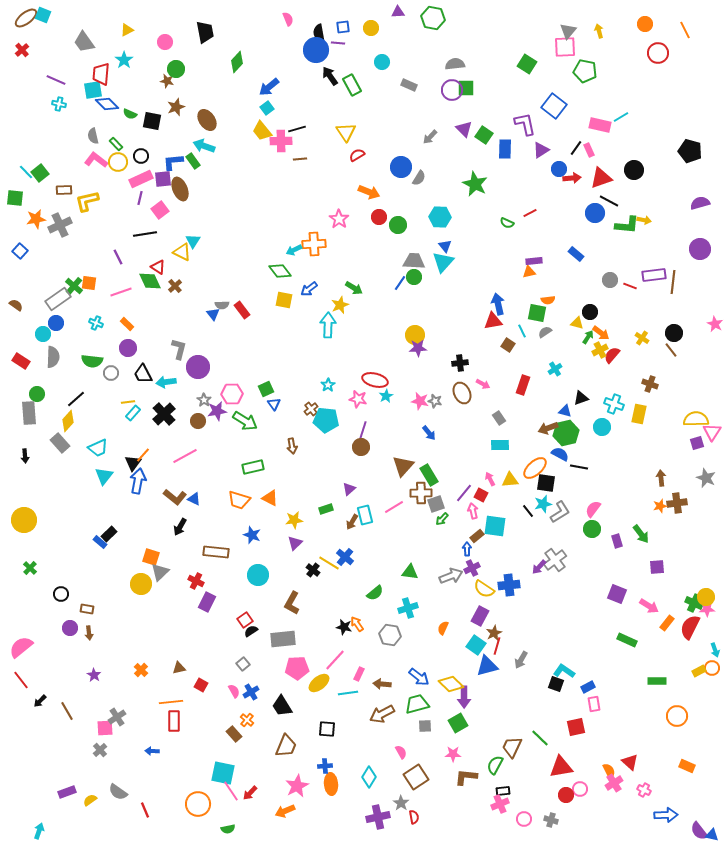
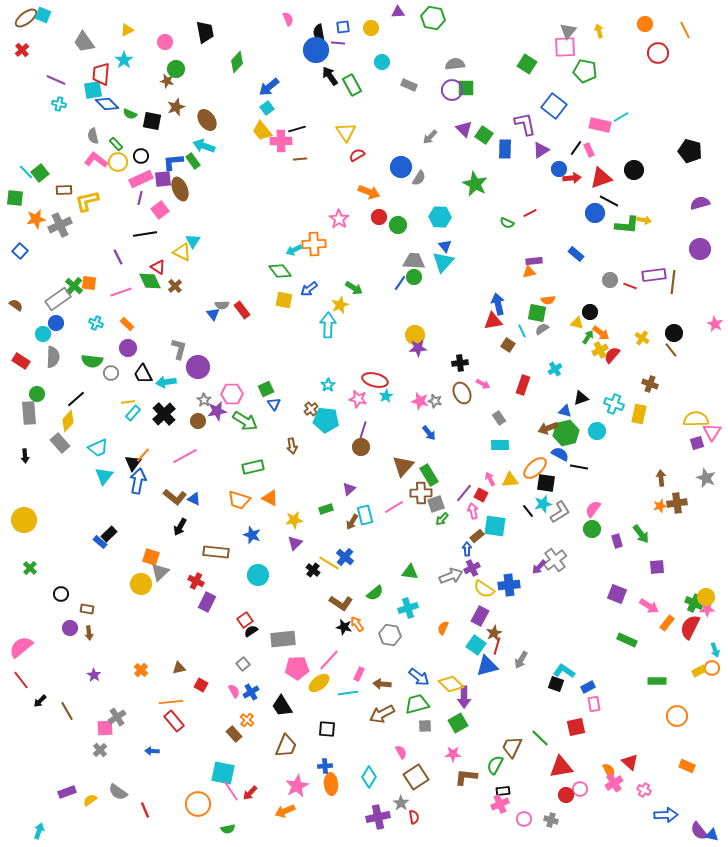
gray semicircle at (545, 332): moved 3 px left, 3 px up
cyan circle at (602, 427): moved 5 px left, 4 px down
brown L-shape at (292, 603): moved 49 px right; rotated 85 degrees counterclockwise
pink line at (335, 660): moved 6 px left
red rectangle at (174, 721): rotated 40 degrees counterclockwise
